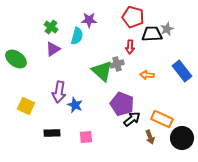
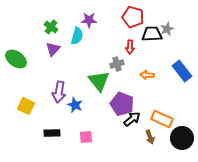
purple triangle: rotated 14 degrees counterclockwise
green triangle: moved 3 px left, 10 px down; rotated 10 degrees clockwise
